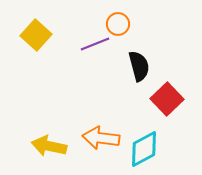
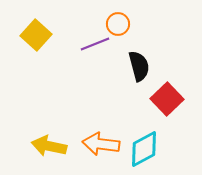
orange arrow: moved 6 px down
